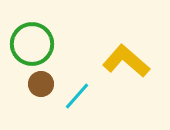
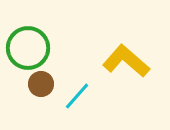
green circle: moved 4 px left, 4 px down
